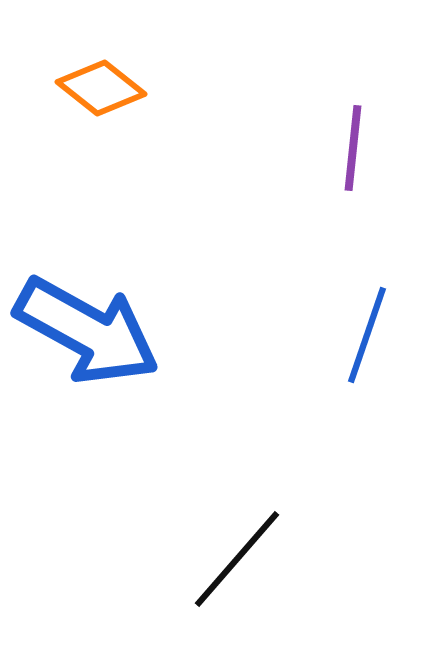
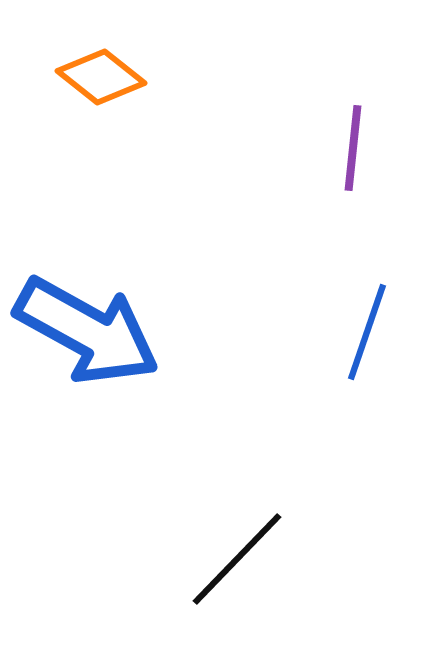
orange diamond: moved 11 px up
blue line: moved 3 px up
black line: rotated 3 degrees clockwise
